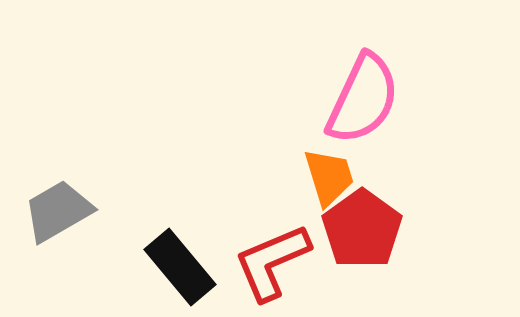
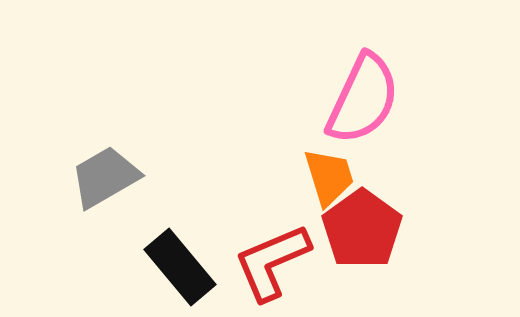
gray trapezoid: moved 47 px right, 34 px up
